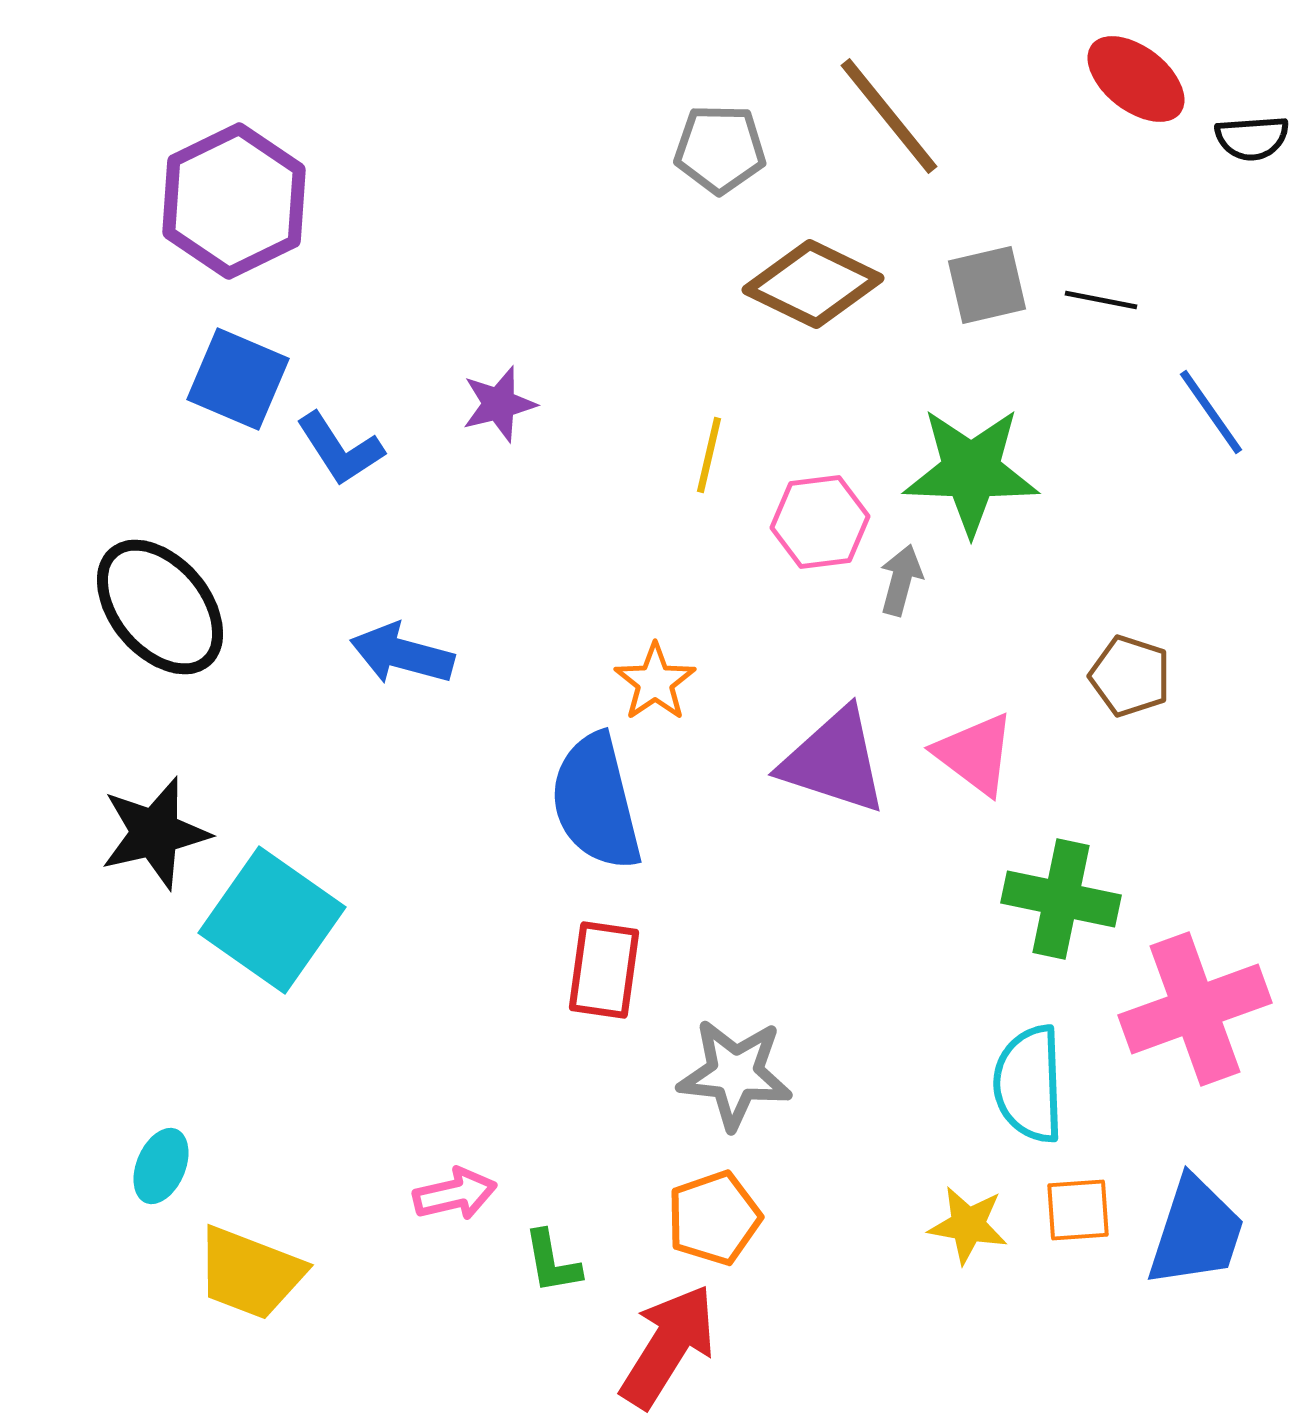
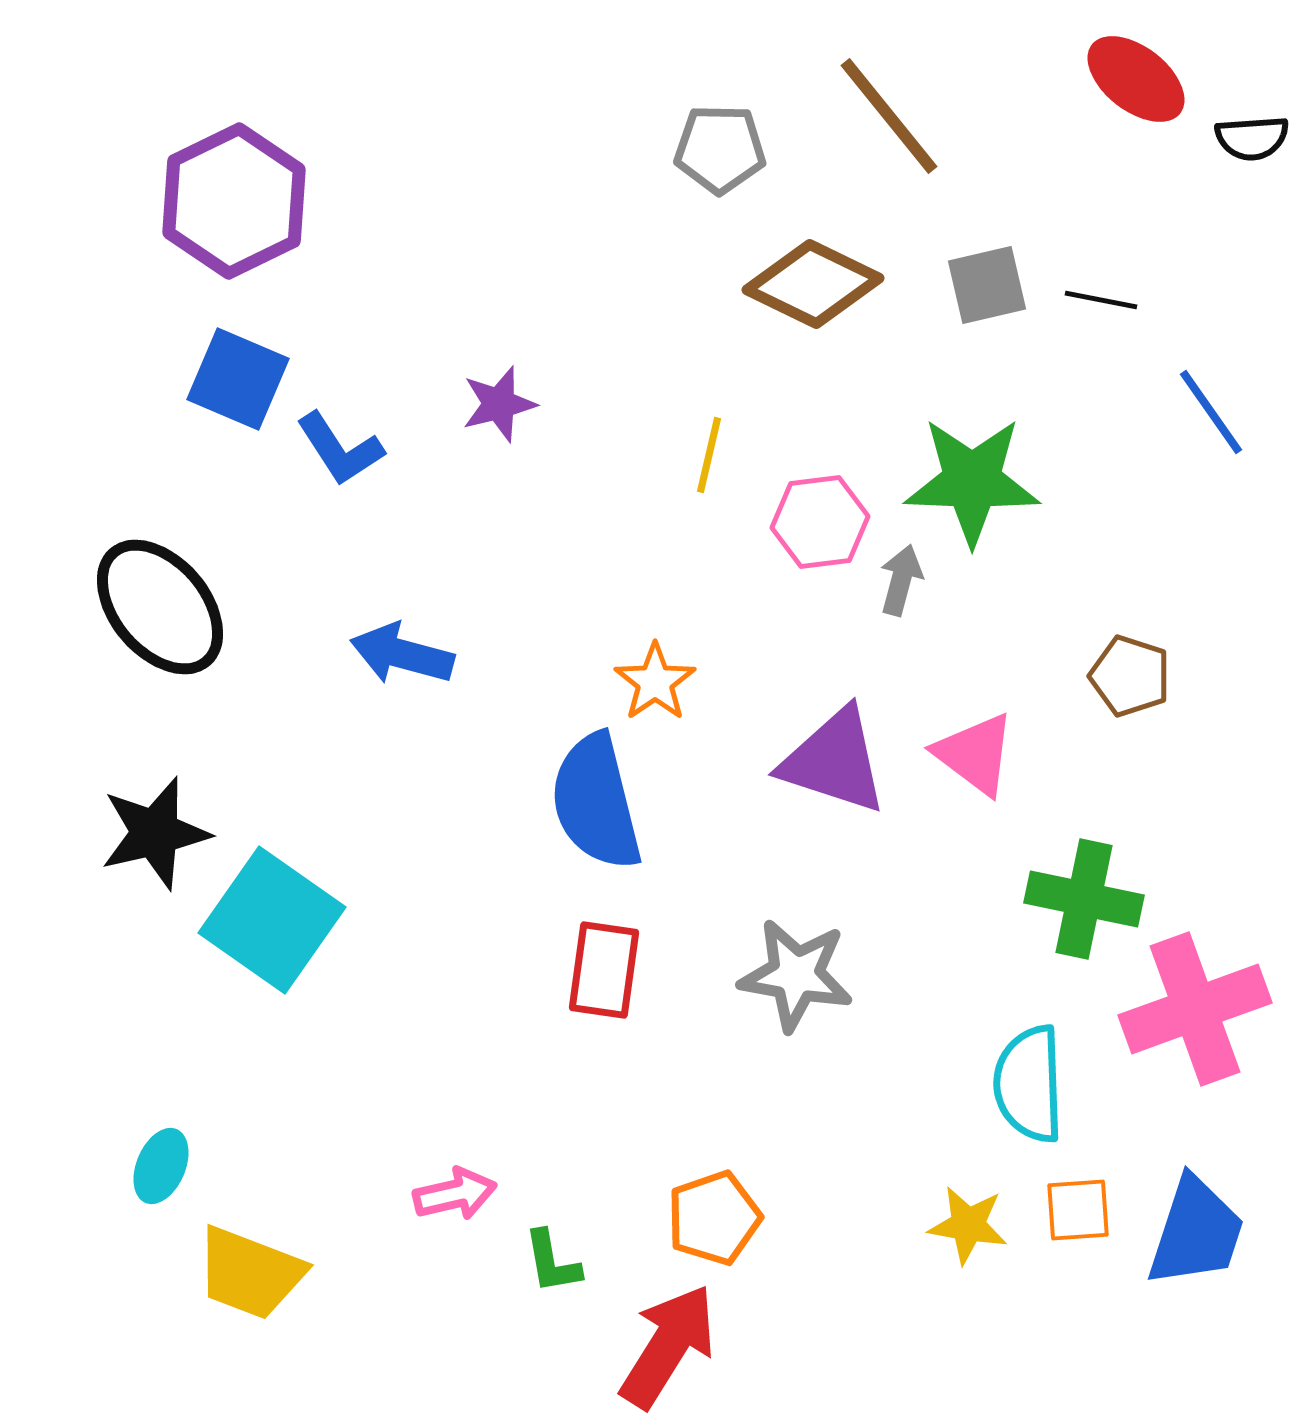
green star: moved 1 px right, 10 px down
green cross: moved 23 px right
gray star: moved 61 px right, 99 px up; rotated 4 degrees clockwise
